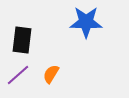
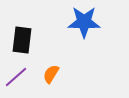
blue star: moved 2 px left
purple line: moved 2 px left, 2 px down
